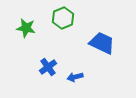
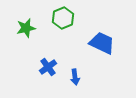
green star: rotated 24 degrees counterclockwise
blue arrow: rotated 84 degrees counterclockwise
